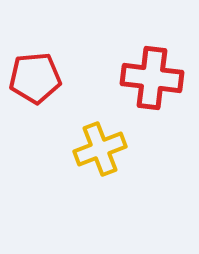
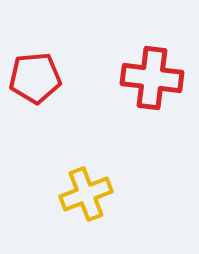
yellow cross: moved 14 px left, 45 px down
